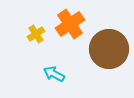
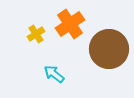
cyan arrow: rotated 10 degrees clockwise
